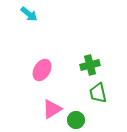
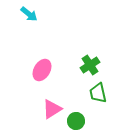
green cross: rotated 18 degrees counterclockwise
green circle: moved 1 px down
